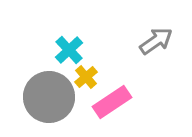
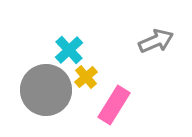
gray arrow: rotated 12 degrees clockwise
gray circle: moved 3 px left, 7 px up
pink rectangle: moved 2 px right, 3 px down; rotated 24 degrees counterclockwise
